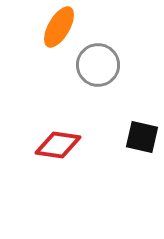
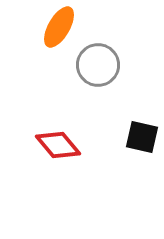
red diamond: rotated 42 degrees clockwise
